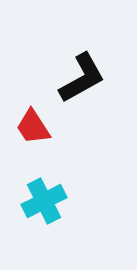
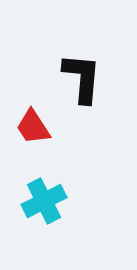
black L-shape: rotated 56 degrees counterclockwise
